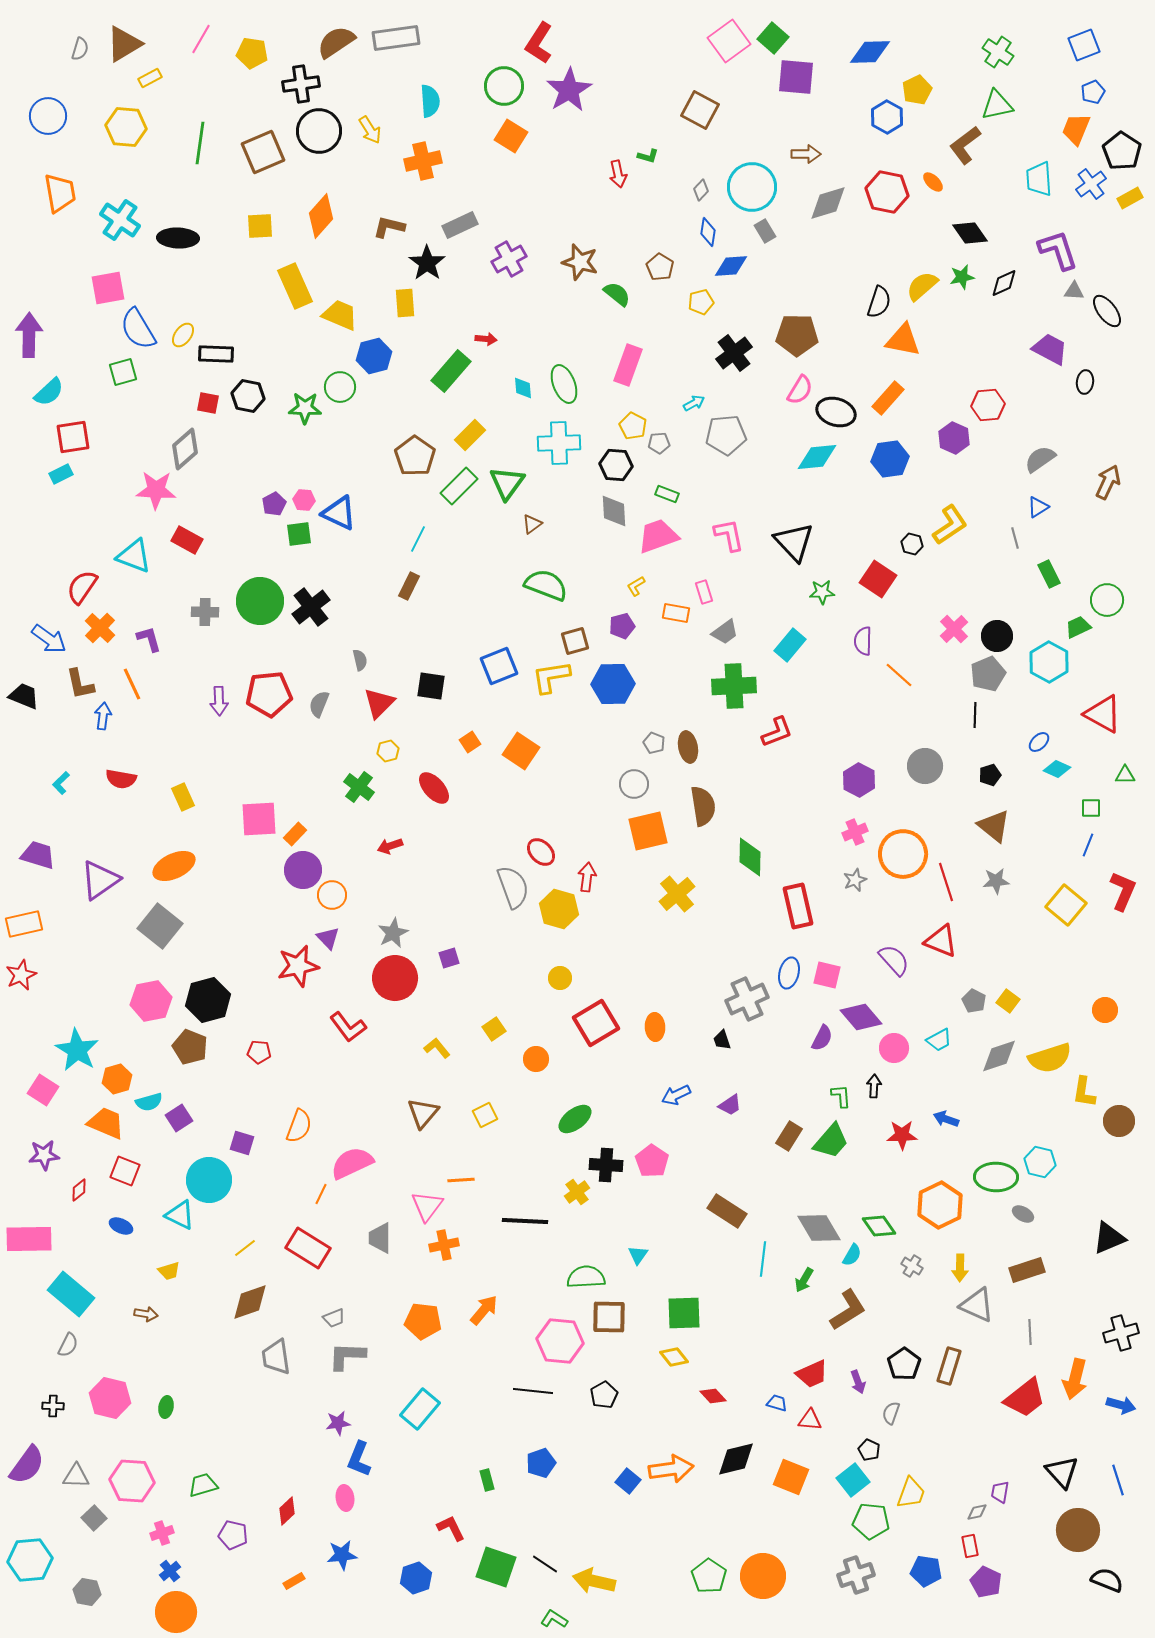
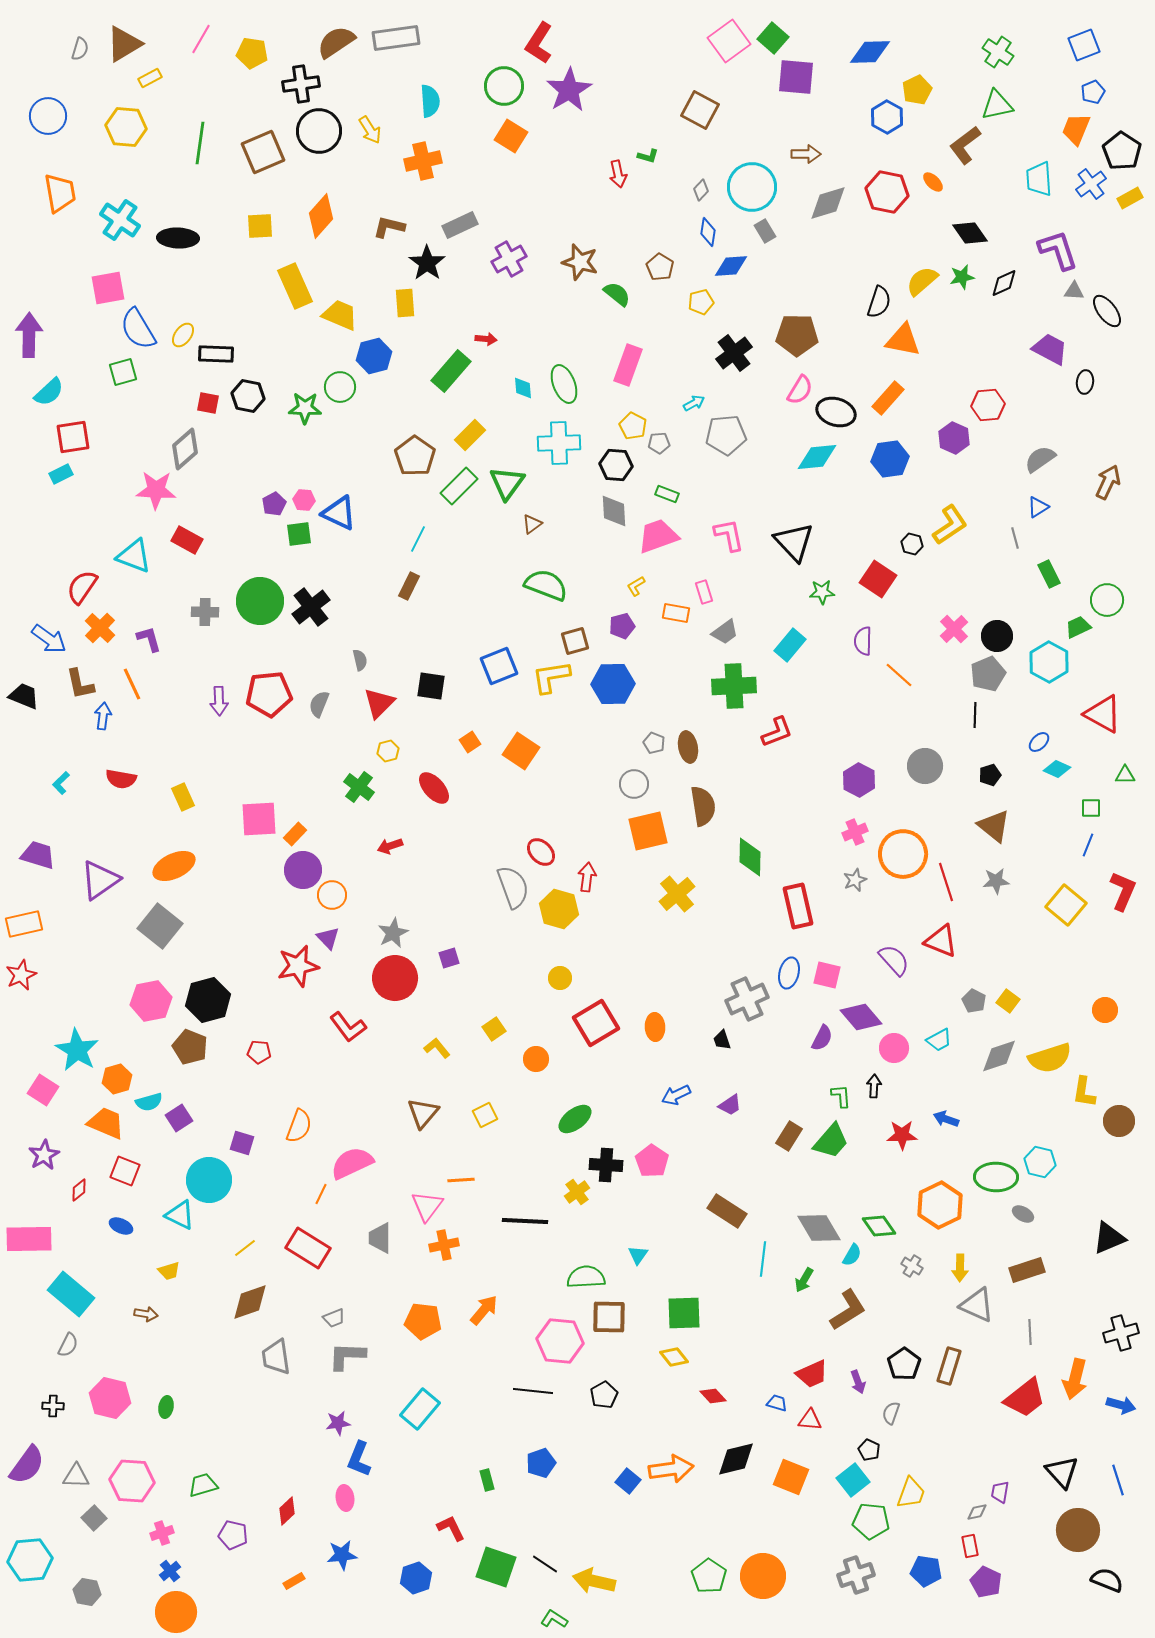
yellow semicircle at (922, 286): moved 5 px up
purple star at (44, 1155): rotated 24 degrees counterclockwise
